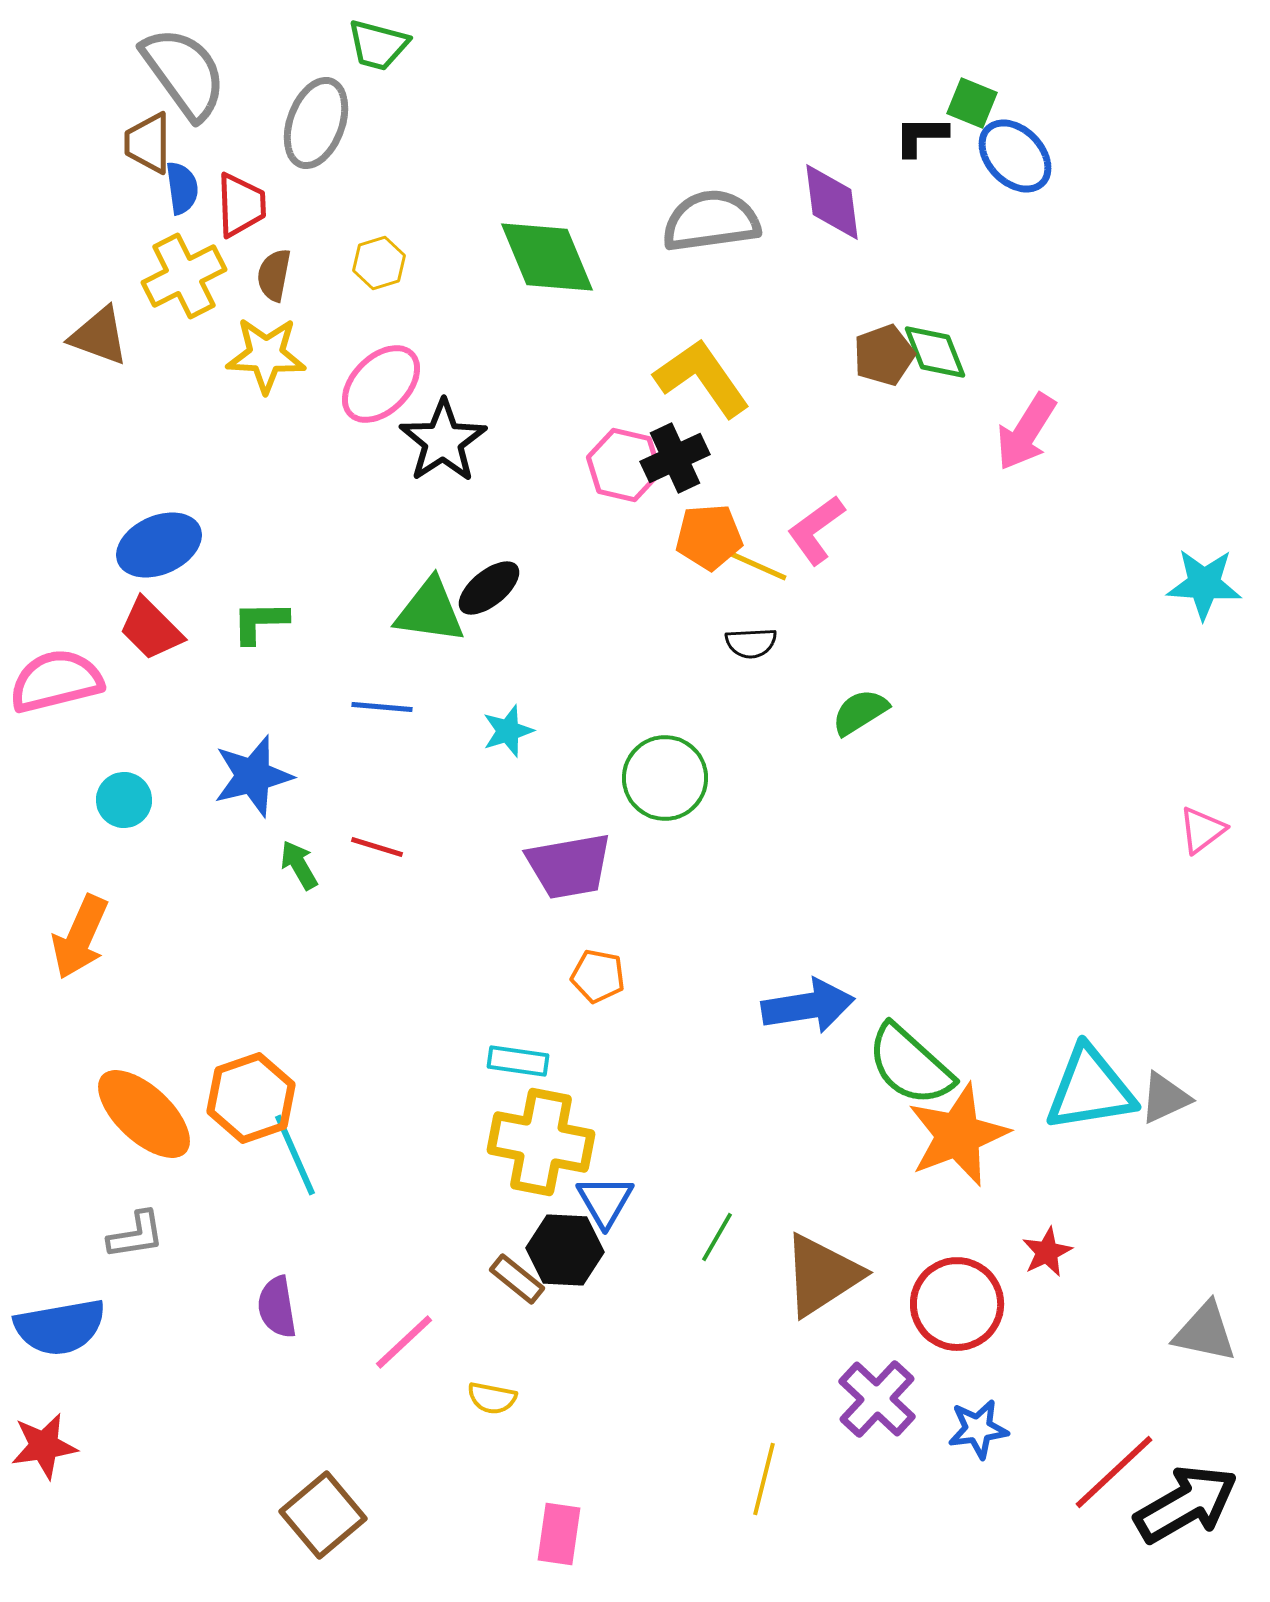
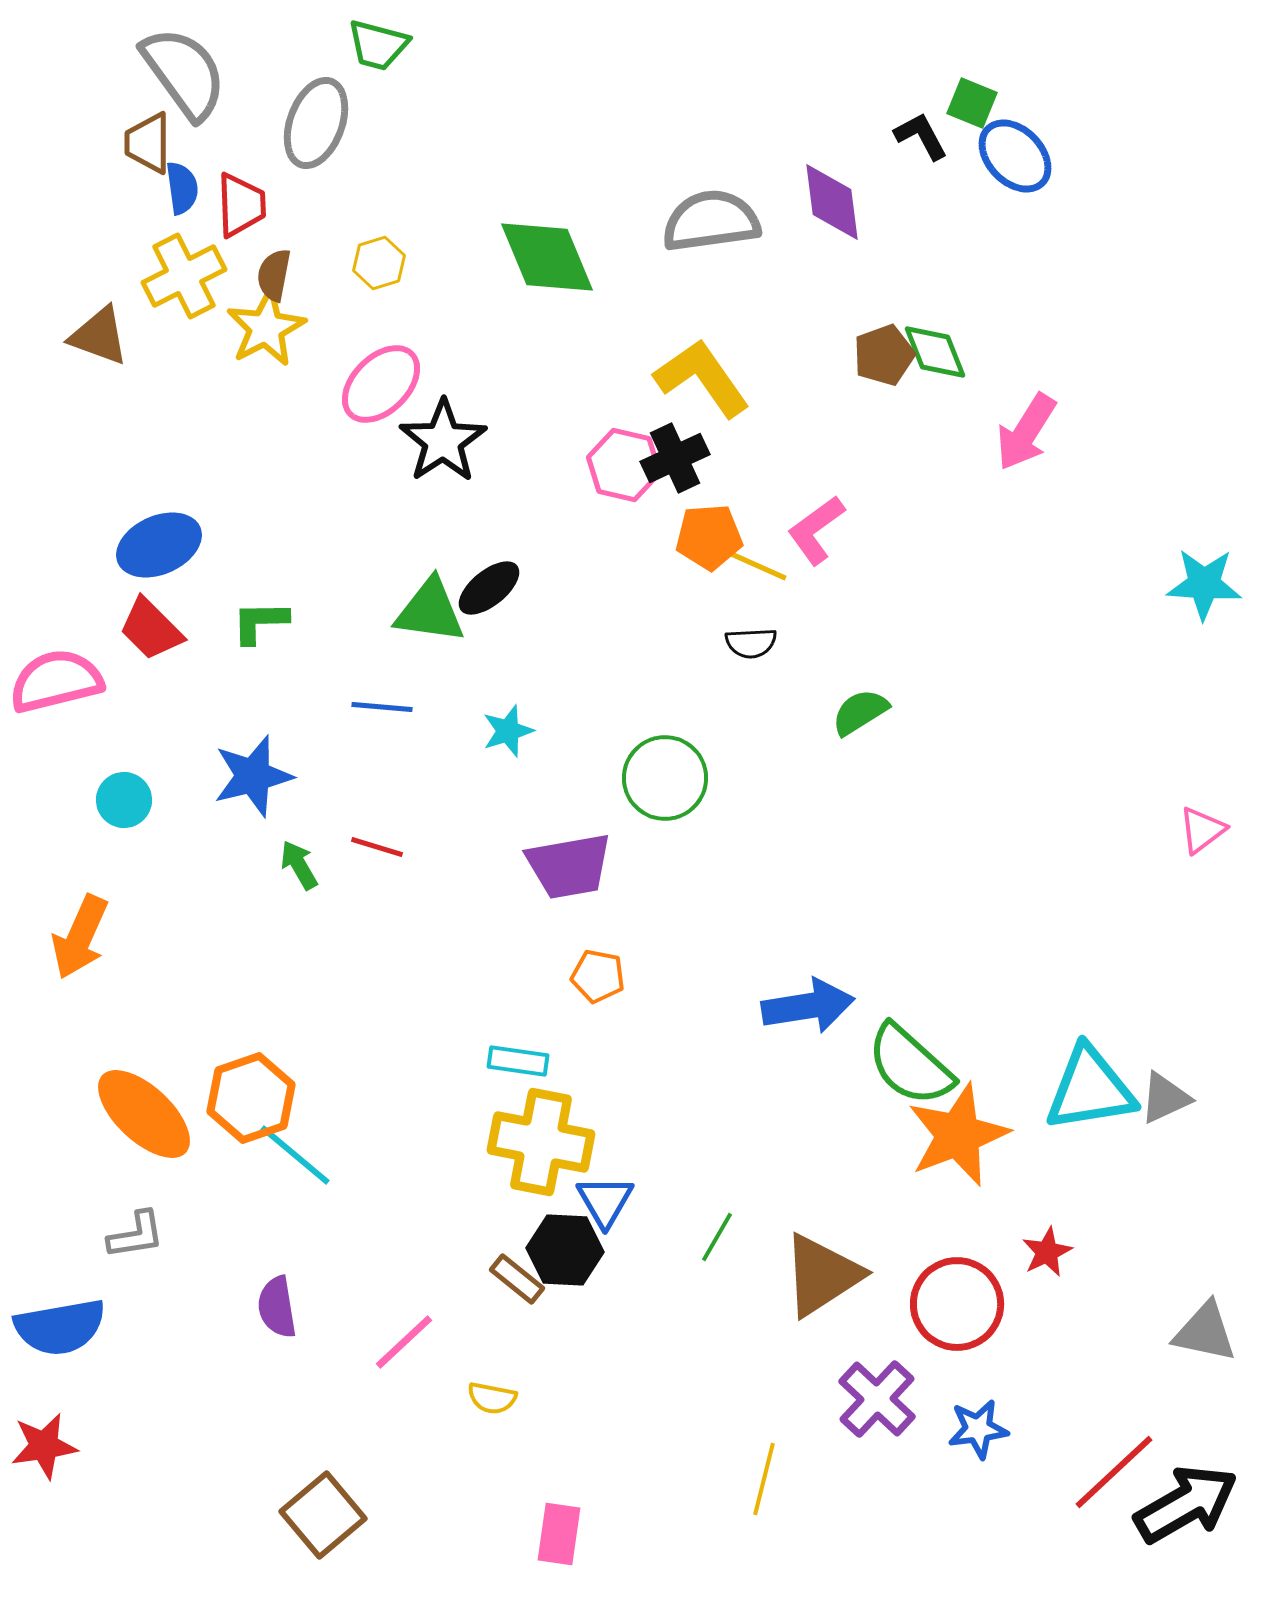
black L-shape at (921, 136): rotated 62 degrees clockwise
yellow star at (266, 355): moved 27 px up; rotated 30 degrees counterclockwise
cyan line at (295, 1155): rotated 26 degrees counterclockwise
